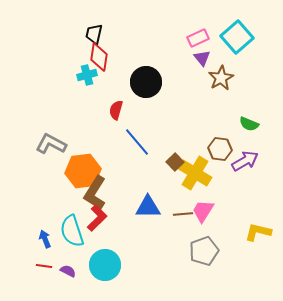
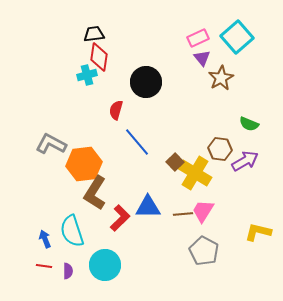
black trapezoid: rotated 70 degrees clockwise
orange hexagon: moved 1 px right, 7 px up
red L-shape: moved 23 px right
gray pentagon: rotated 24 degrees counterclockwise
purple semicircle: rotated 63 degrees clockwise
